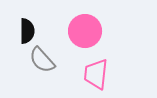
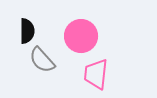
pink circle: moved 4 px left, 5 px down
